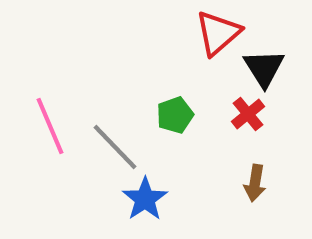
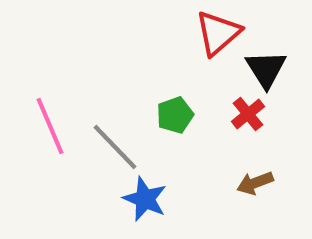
black triangle: moved 2 px right, 1 px down
brown arrow: rotated 60 degrees clockwise
blue star: rotated 15 degrees counterclockwise
